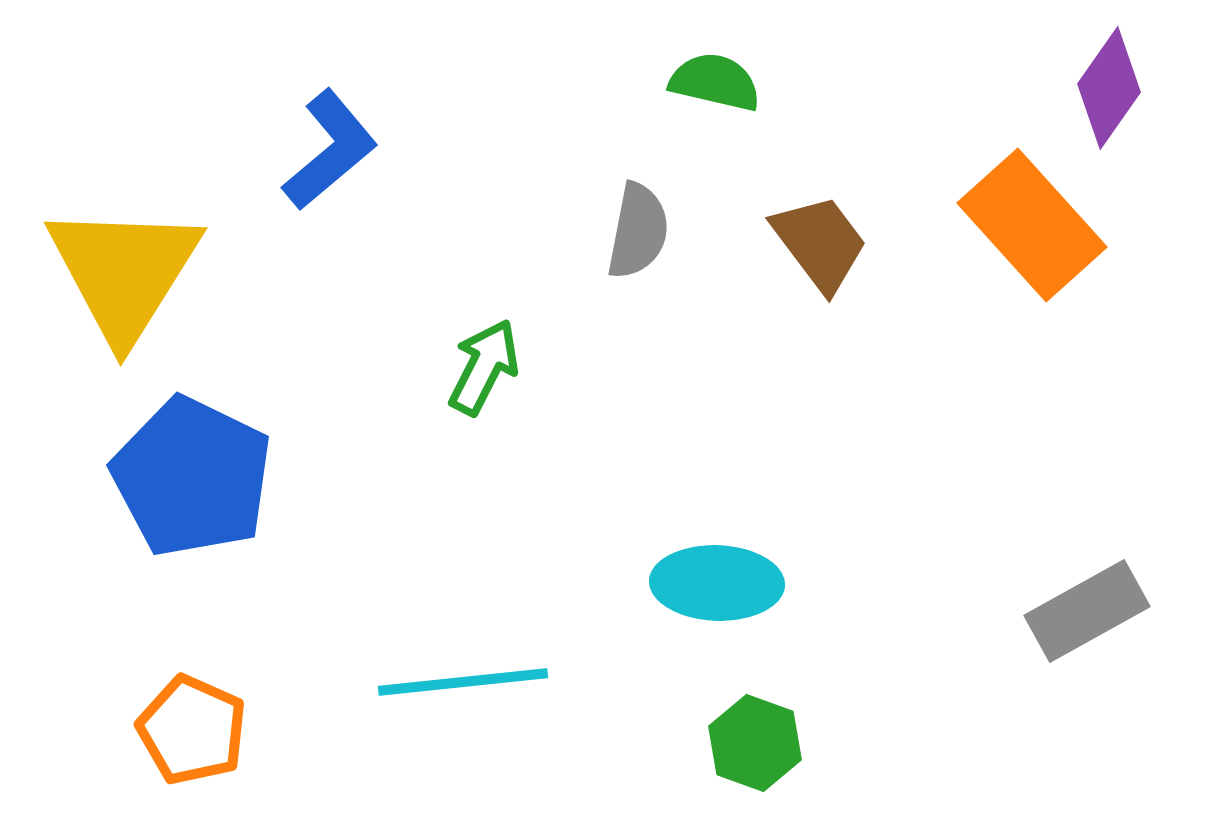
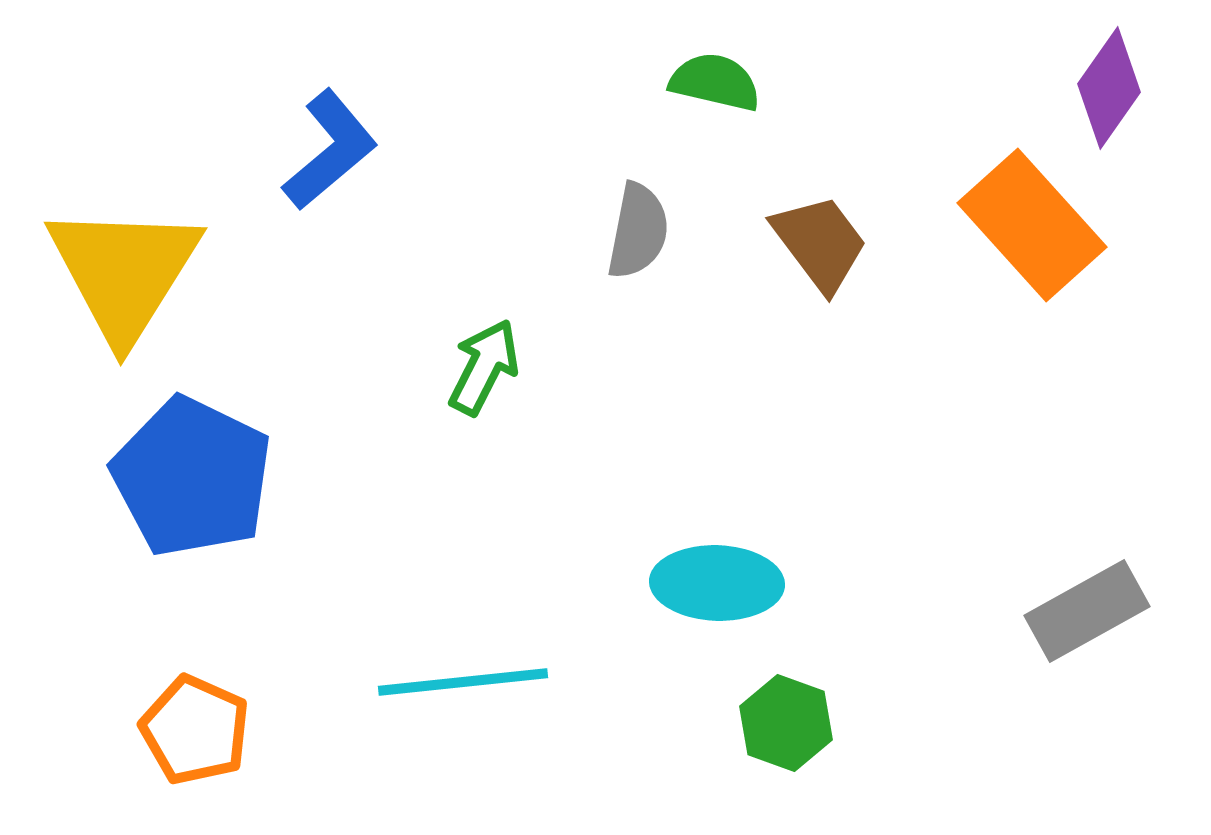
orange pentagon: moved 3 px right
green hexagon: moved 31 px right, 20 px up
